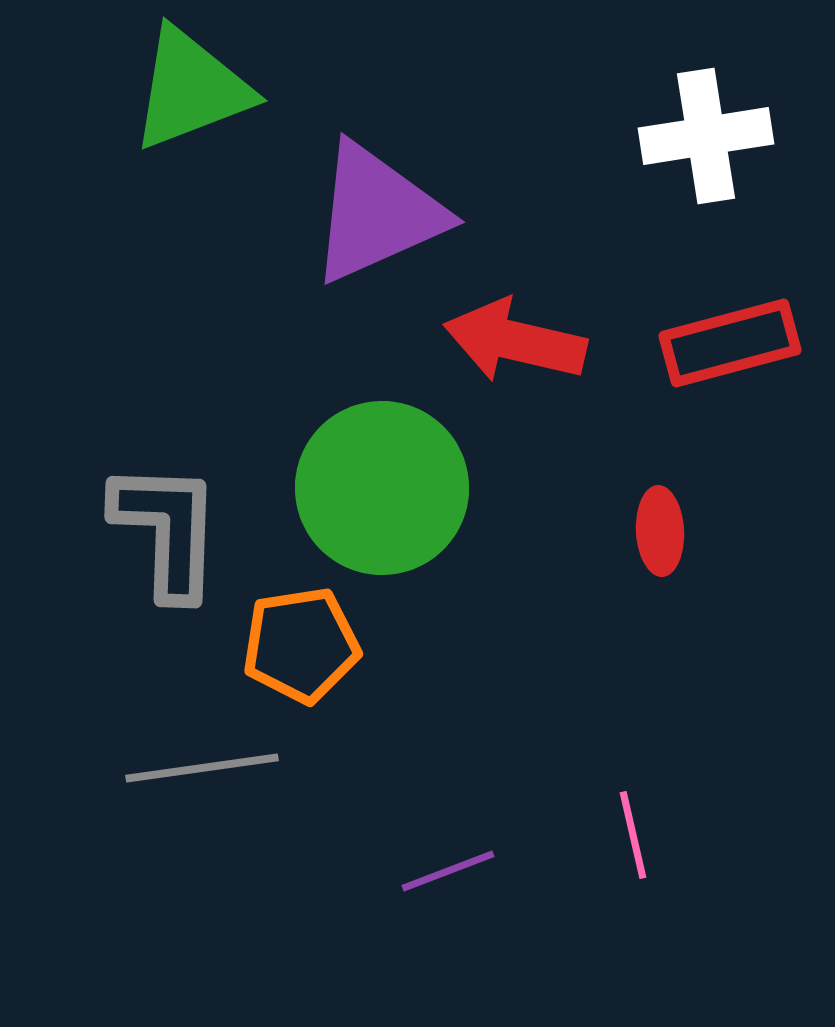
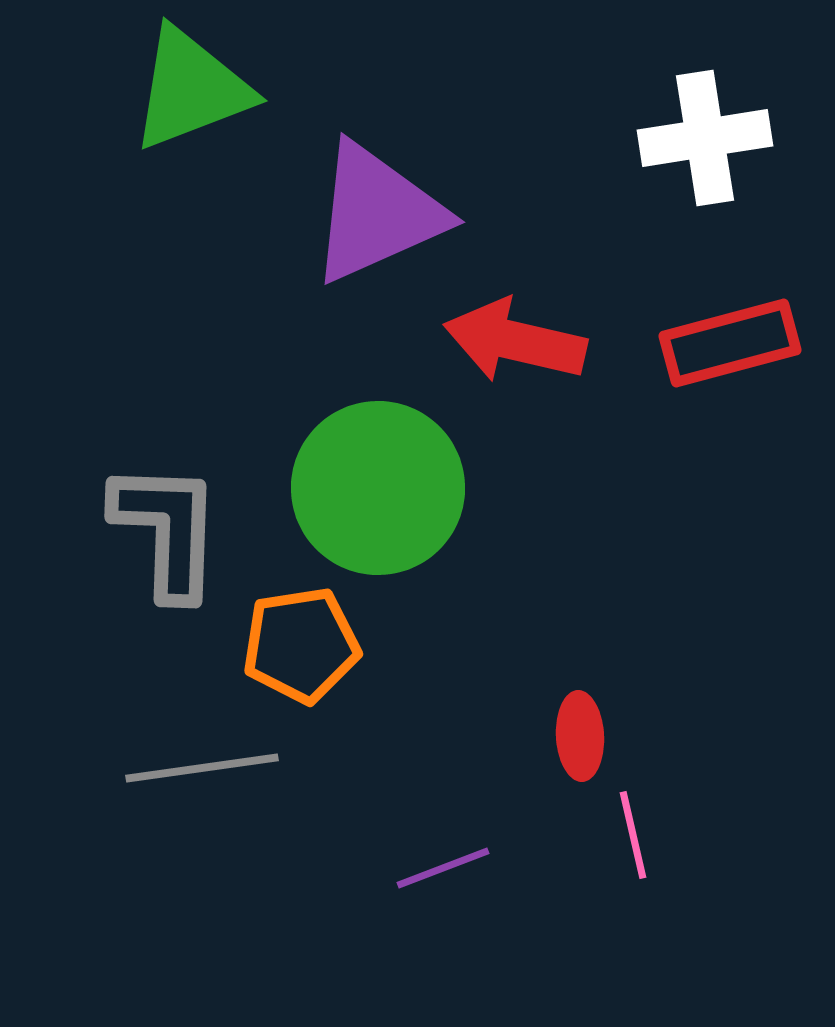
white cross: moved 1 px left, 2 px down
green circle: moved 4 px left
red ellipse: moved 80 px left, 205 px down
purple line: moved 5 px left, 3 px up
